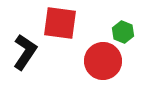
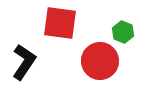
black L-shape: moved 1 px left, 10 px down
red circle: moved 3 px left
